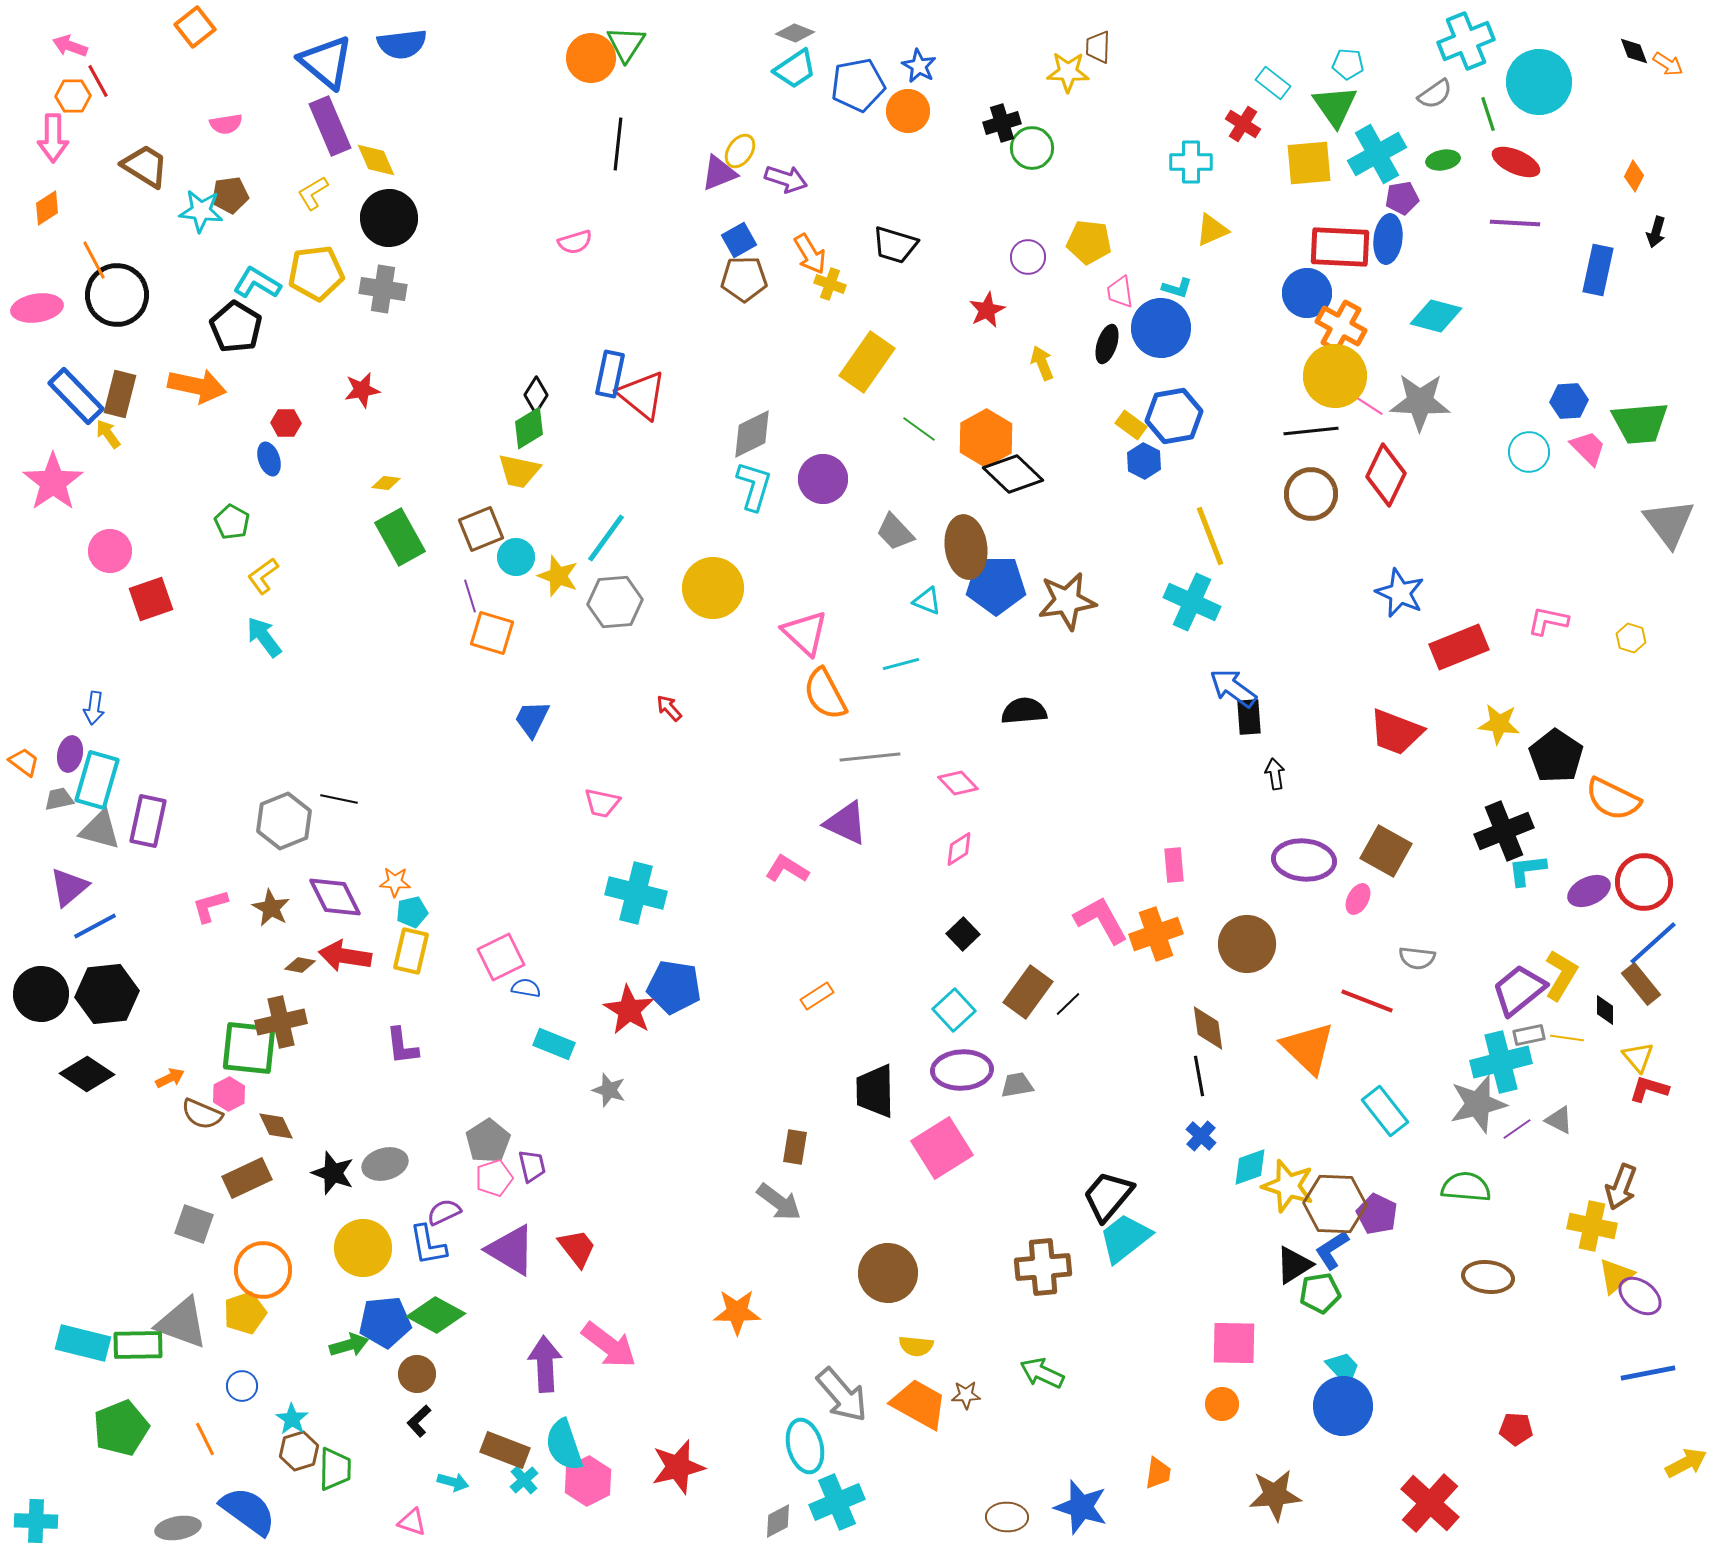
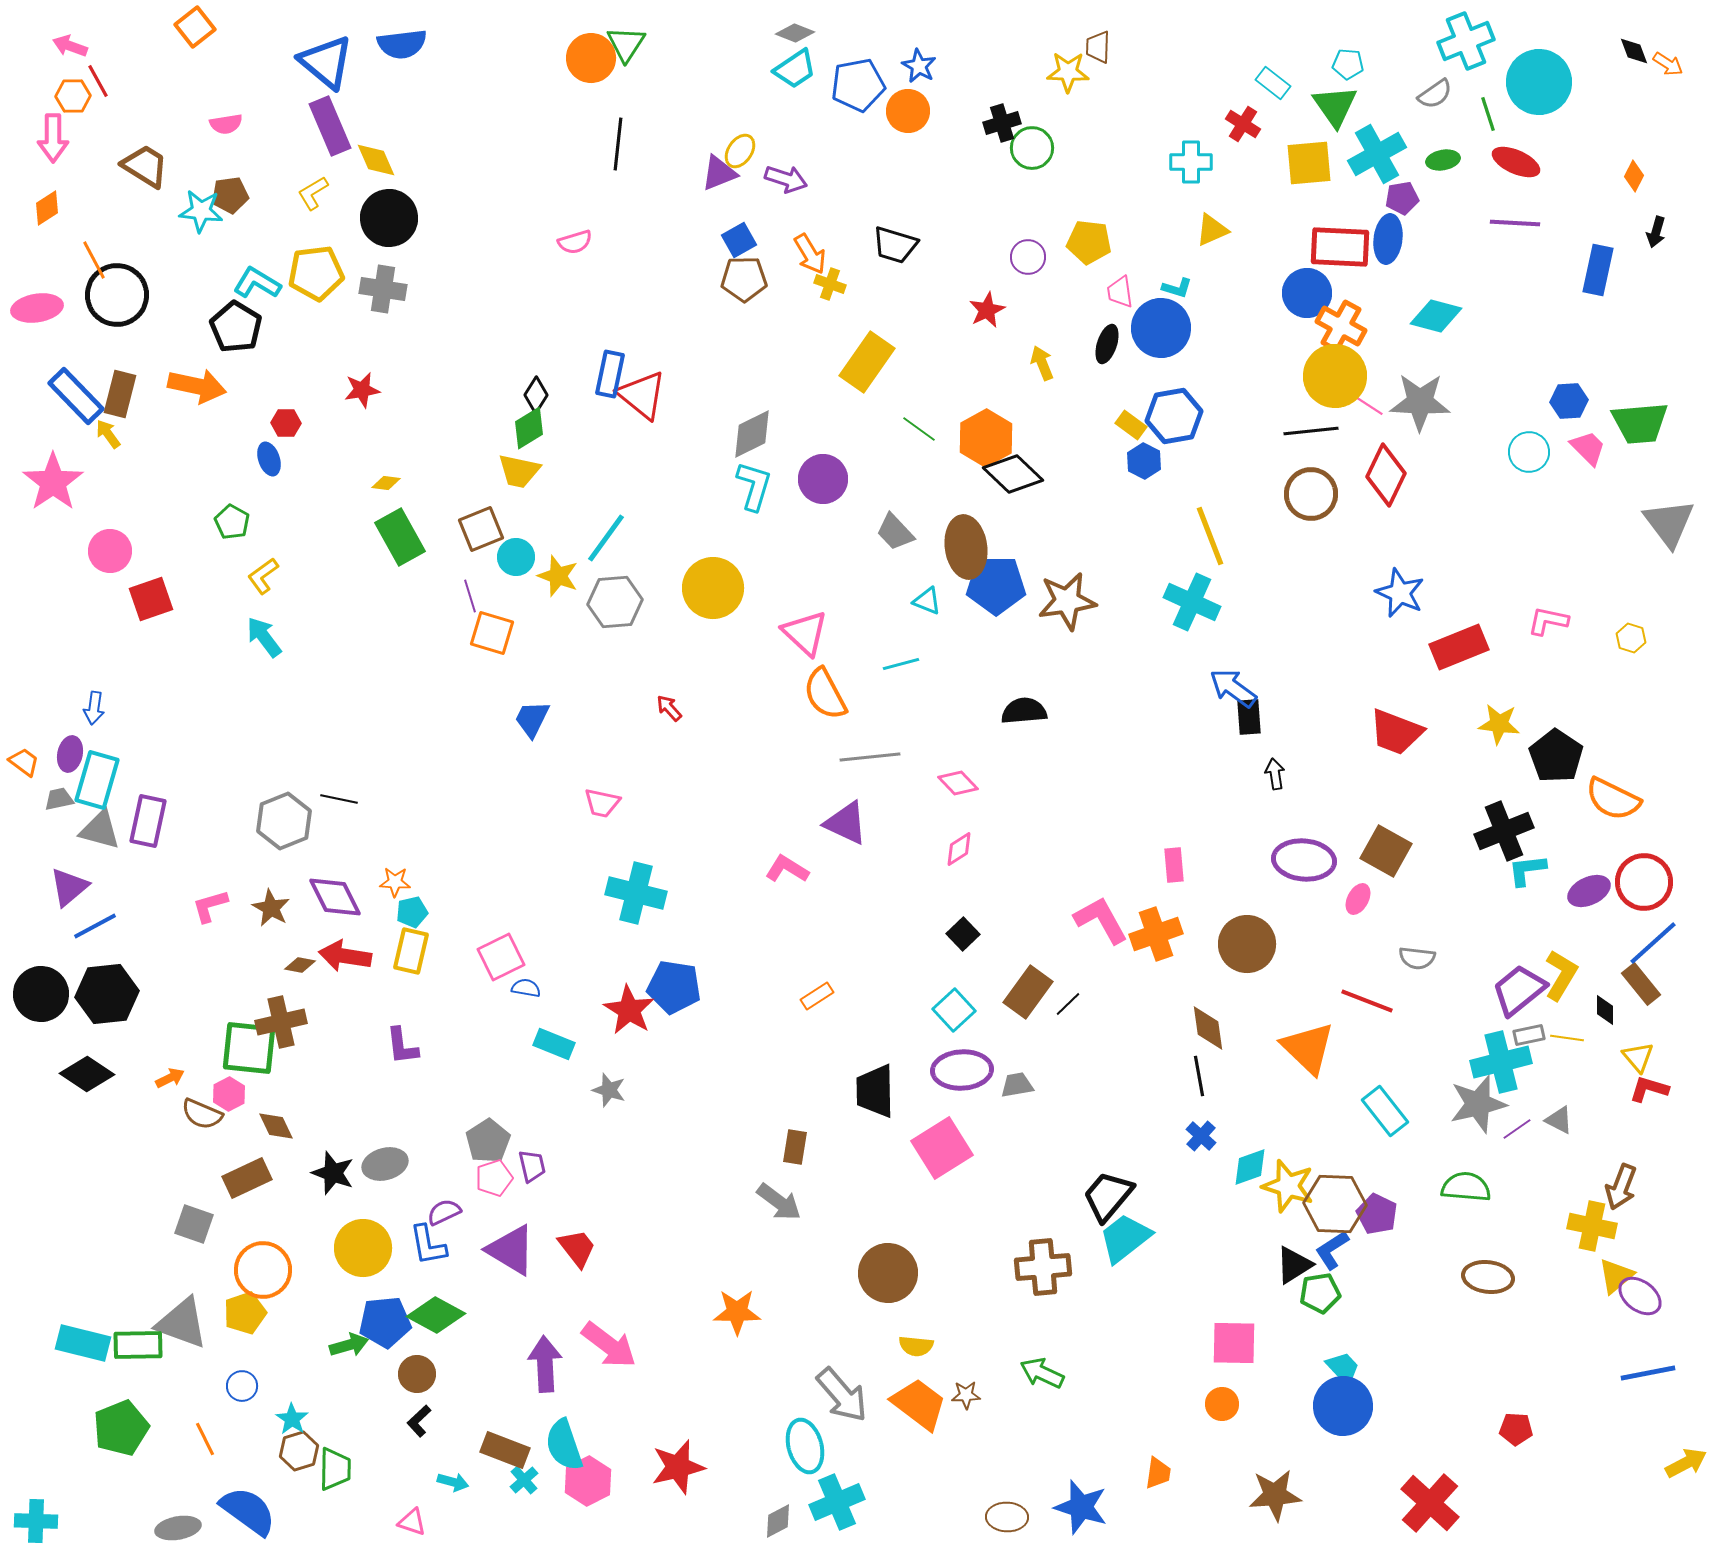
orange trapezoid at (919, 1404): rotated 8 degrees clockwise
